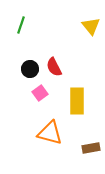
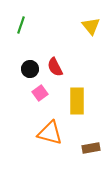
red semicircle: moved 1 px right
